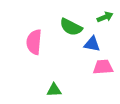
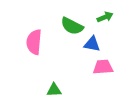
green semicircle: moved 1 px right, 1 px up
